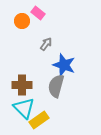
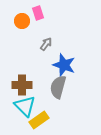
pink rectangle: rotated 32 degrees clockwise
gray semicircle: moved 2 px right, 1 px down
cyan triangle: moved 1 px right, 2 px up
